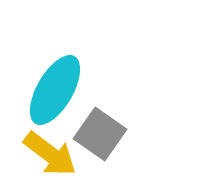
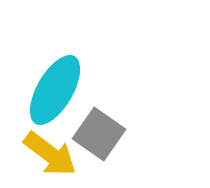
gray square: moved 1 px left
